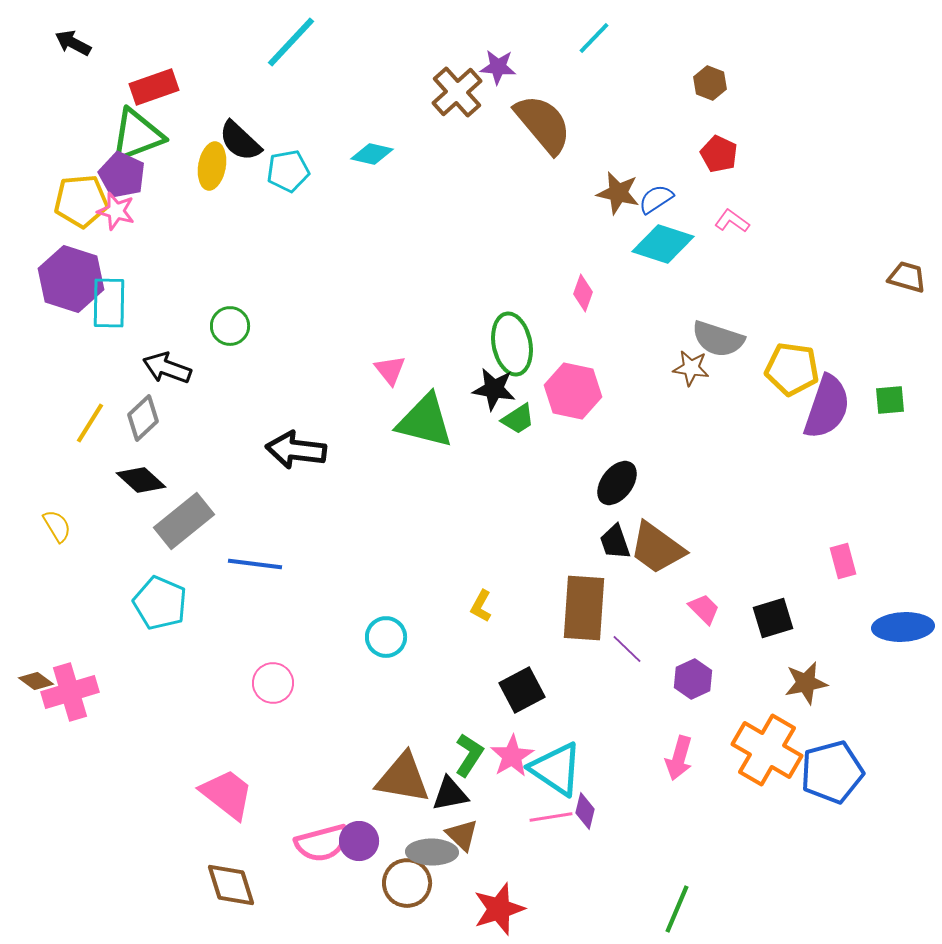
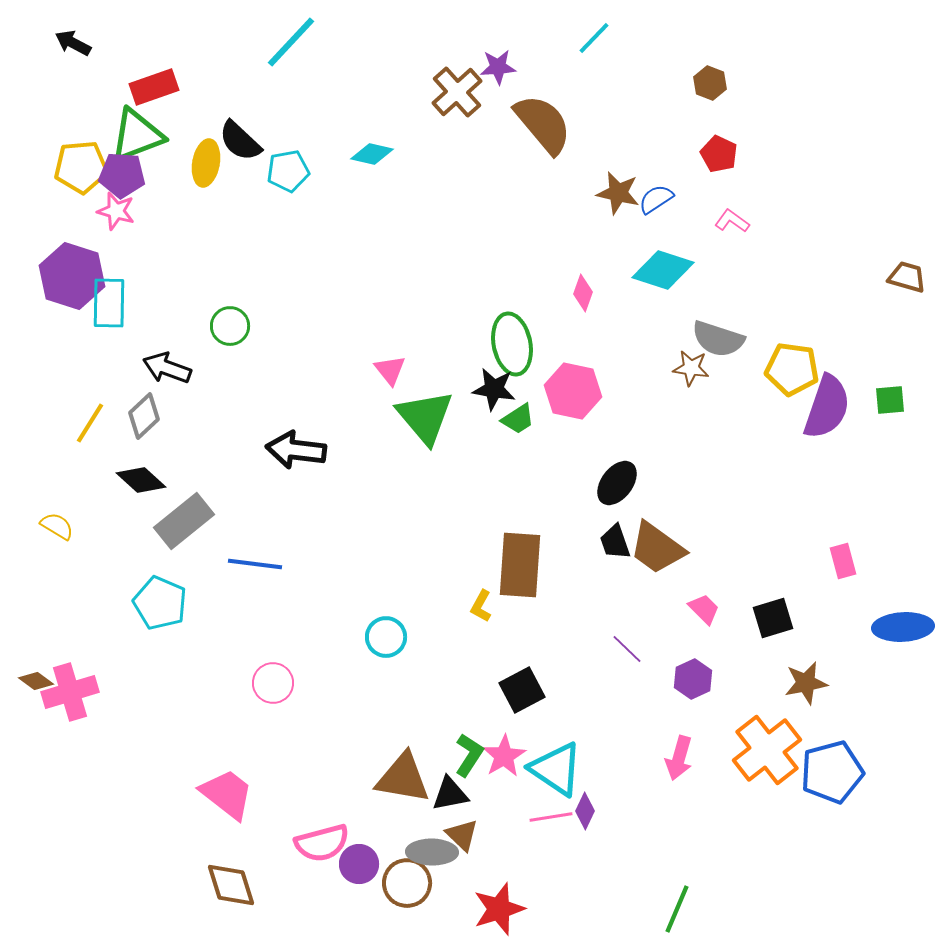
purple star at (498, 67): rotated 9 degrees counterclockwise
yellow ellipse at (212, 166): moved 6 px left, 3 px up
purple pentagon at (122, 175): rotated 21 degrees counterclockwise
yellow pentagon at (81, 201): moved 34 px up
cyan diamond at (663, 244): moved 26 px down
purple hexagon at (71, 279): moved 1 px right, 3 px up
gray diamond at (143, 418): moved 1 px right, 2 px up
green triangle at (425, 421): moved 4 px up; rotated 36 degrees clockwise
yellow semicircle at (57, 526): rotated 28 degrees counterclockwise
brown rectangle at (584, 608): moved 64 px left, 43 px up
orange cross at (767, 750): rotated 22 degrees clockwise
pink star at (512, 756): moved 8 px left
purple diamond at (585, 811): rotated 12 degrees clockwise
purple circle at (359, 841): moved 23 px down
